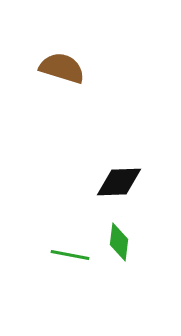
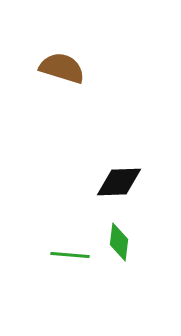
green line: rotated 6 degrees counterclockwise
